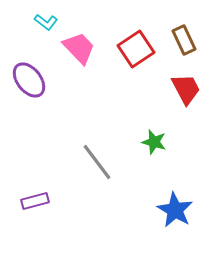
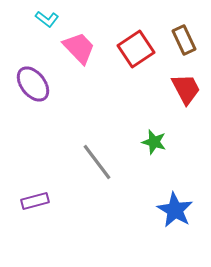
cyan L-shape: moved 1 px right, 3 px up
purple ellipse: moved 4 px right, 4 px down
